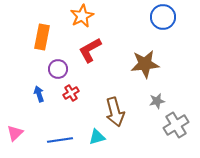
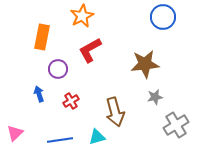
red cross: moved 8 px down
gray star: moved 2 px left, 4 px up
